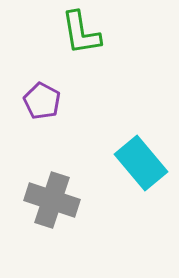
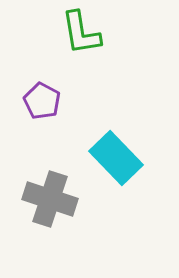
cyan rectangle: moved 25 px left, 5 px up; rotated 4 degrees counterclockwise
gray cross: moved 2 px left, 1 px up
